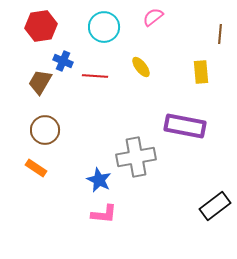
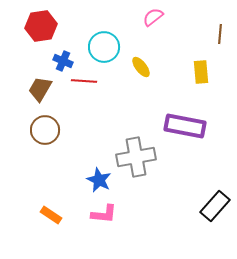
cyan circle: moved 20 px down
red line: moved 11 px left, 5 px down
brown trapezoid: moved 7 px down
orange rectangle: moved 15 px right, 47 px down
black rectangle: rotated 12 degrees counterclockwise
